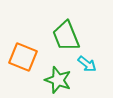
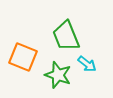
green star: moved 5 px up
